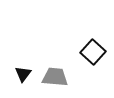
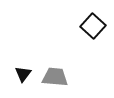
black square: moved 26 px up
